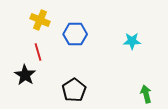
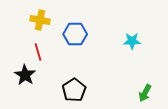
yellow cross: rotated 12 degrees counterclockwise
green arrow: moved 1 px left, 1 px up; rotated 138 degrees counterclockwise
